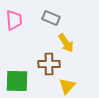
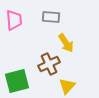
gray rectangle: moved 1 px up; rotated 18 degrees counterclockwise
brown cross: rotated 25 degrees counterclockwise
green square: rotated 15 degrees counterclockwise
